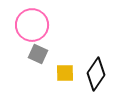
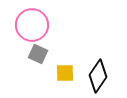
black diamond: moved 2 px right, 2 px down
